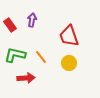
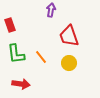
purple arrow: moved 19 px right, 10 px up
red rectangle: rotated 16 degrees clockwise
green L-shape: moved 1 px right, 1 px up; rotated 110 degrees counterclockwise
red arrow: moved 5 px left, 6 px down; rotated 12 degrees clockwise
